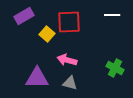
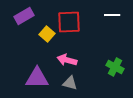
green cross: moved 1 px up
